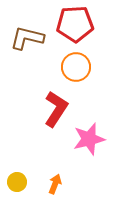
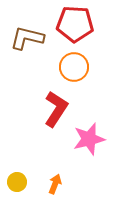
red pentagon: rotated 6 degrees clockwise
orange circle: moved 2 px left
